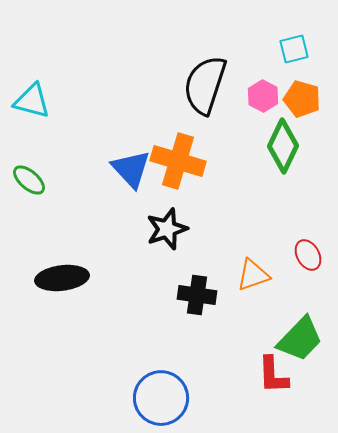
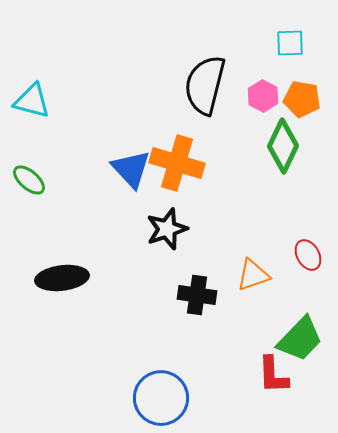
cyan square: moved 4 px left, 6 px up; rotated 12 degrees clockwise
black semicircle: rotated 4 degrees counterclockwise
orange pentagon: rotated 6 degrees counterclockwise
orange cross: moved 1 px left, 2 px down
